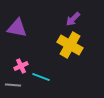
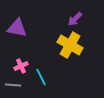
purple arrow: moved 2 px right
cyan line: rotated 42 degrees clockwise
